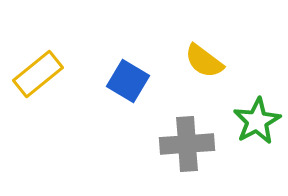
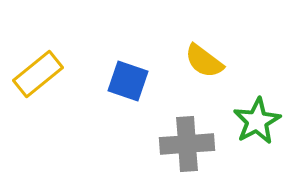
blue square: rotated 12 degrees counterclockwise
